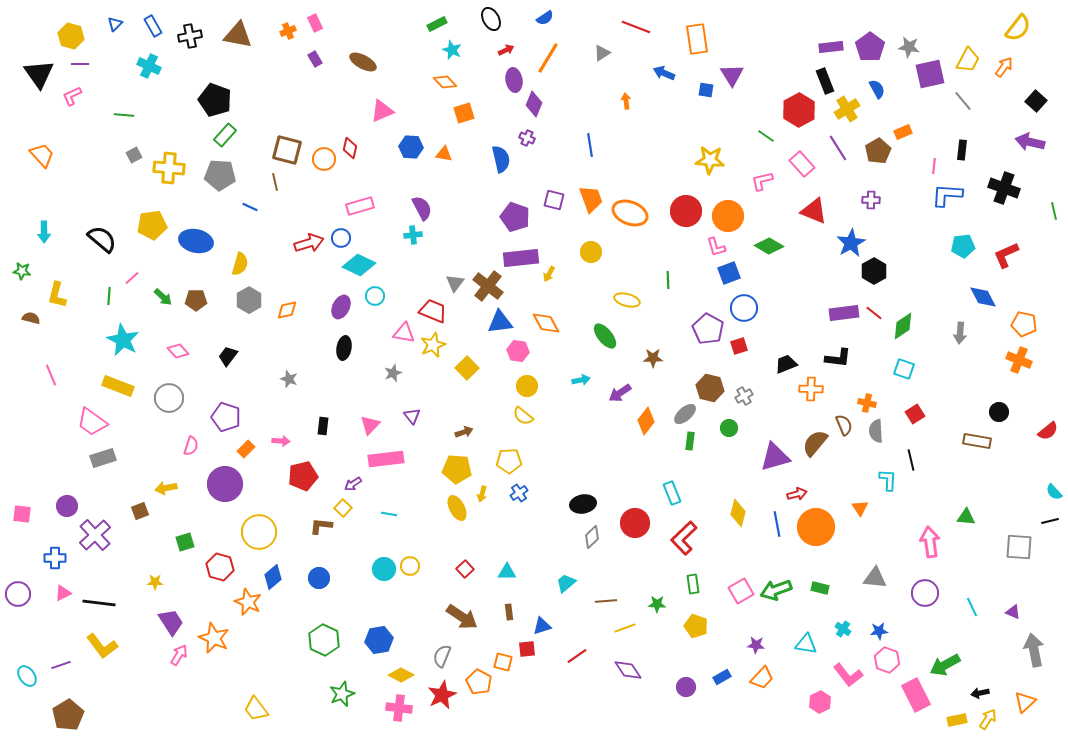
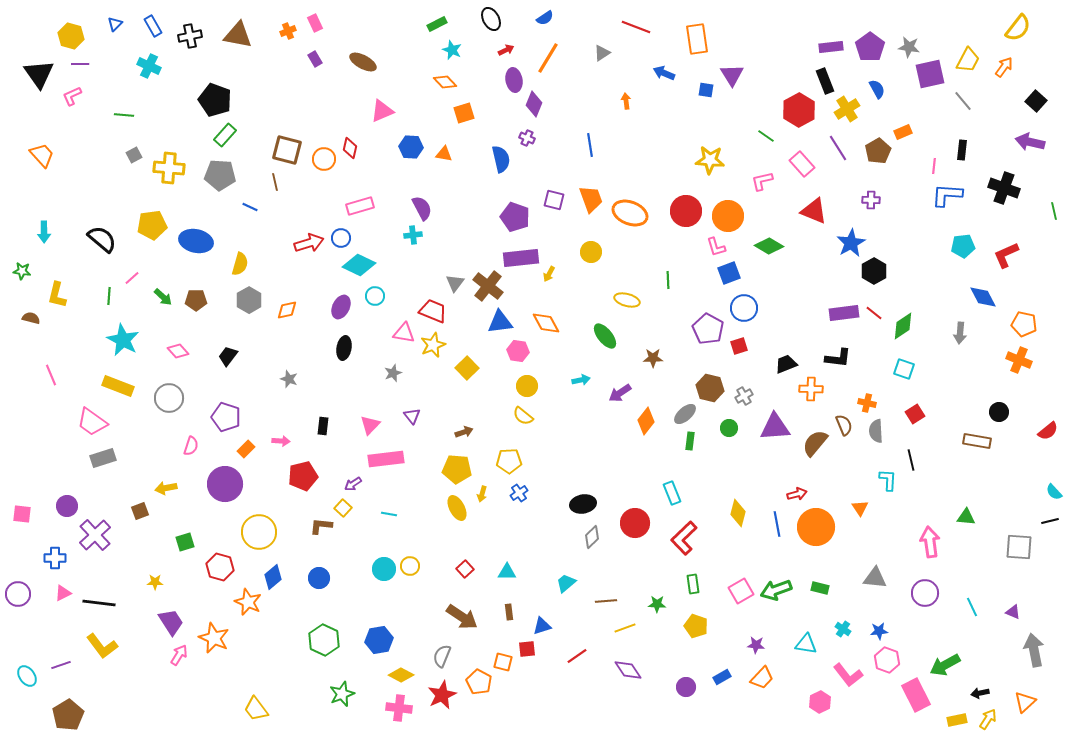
purple triangle at (775, 457): moved 30 px up; rotated 12 degrees clockwise
